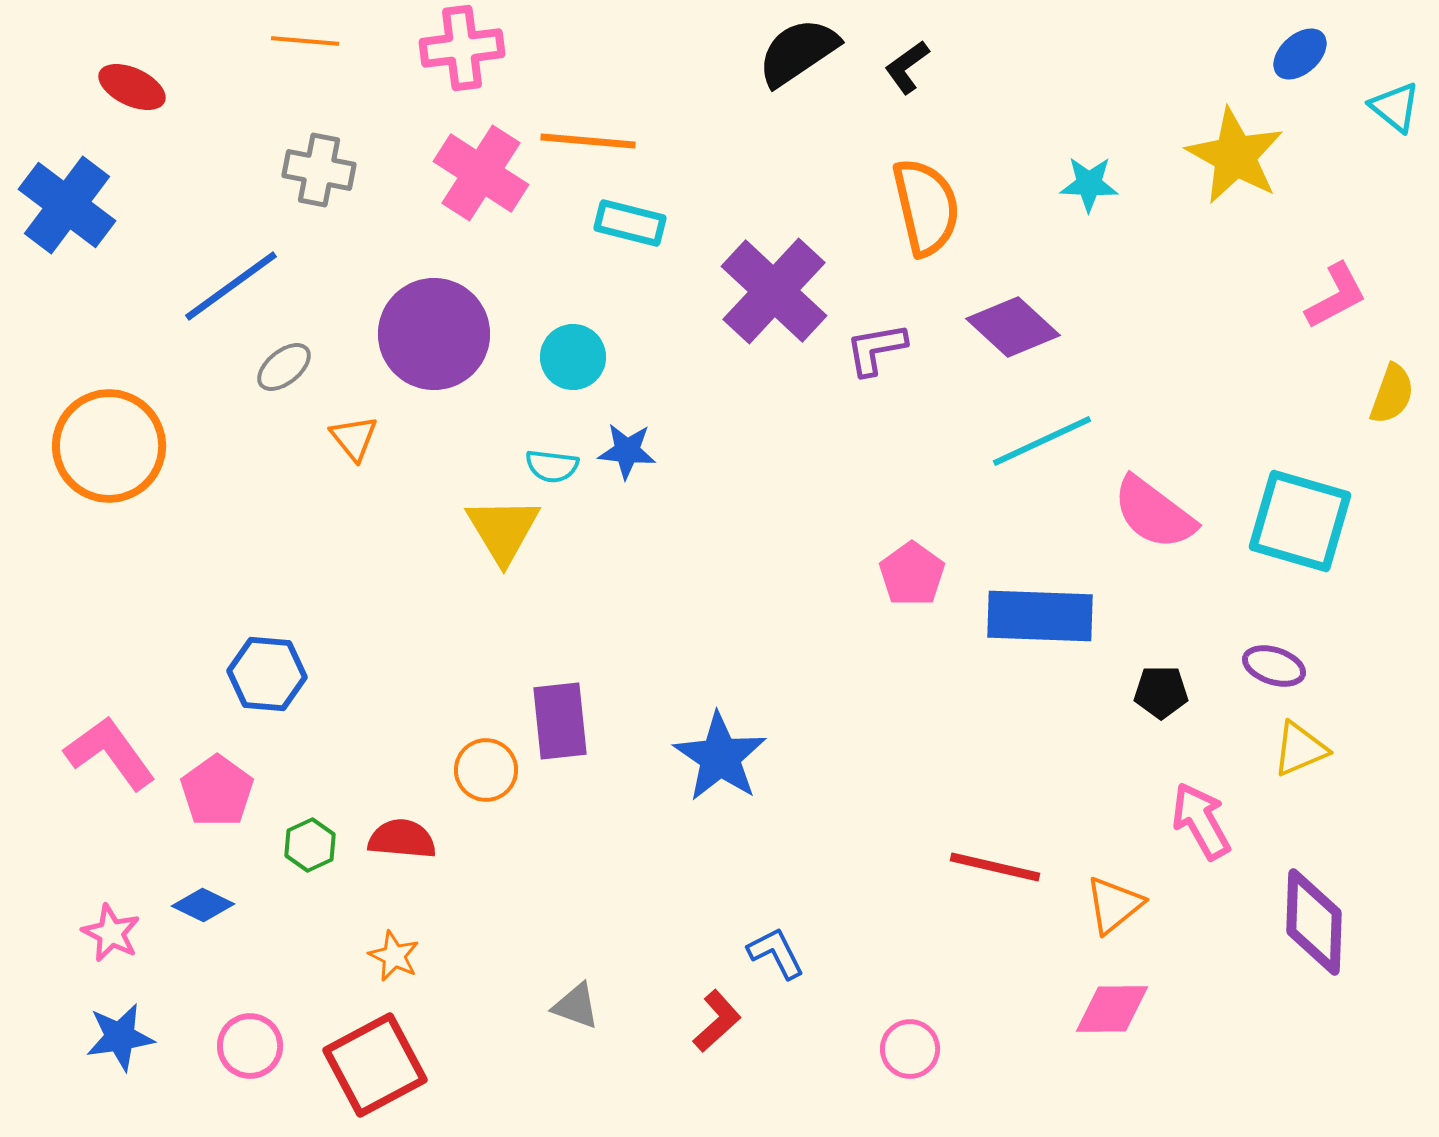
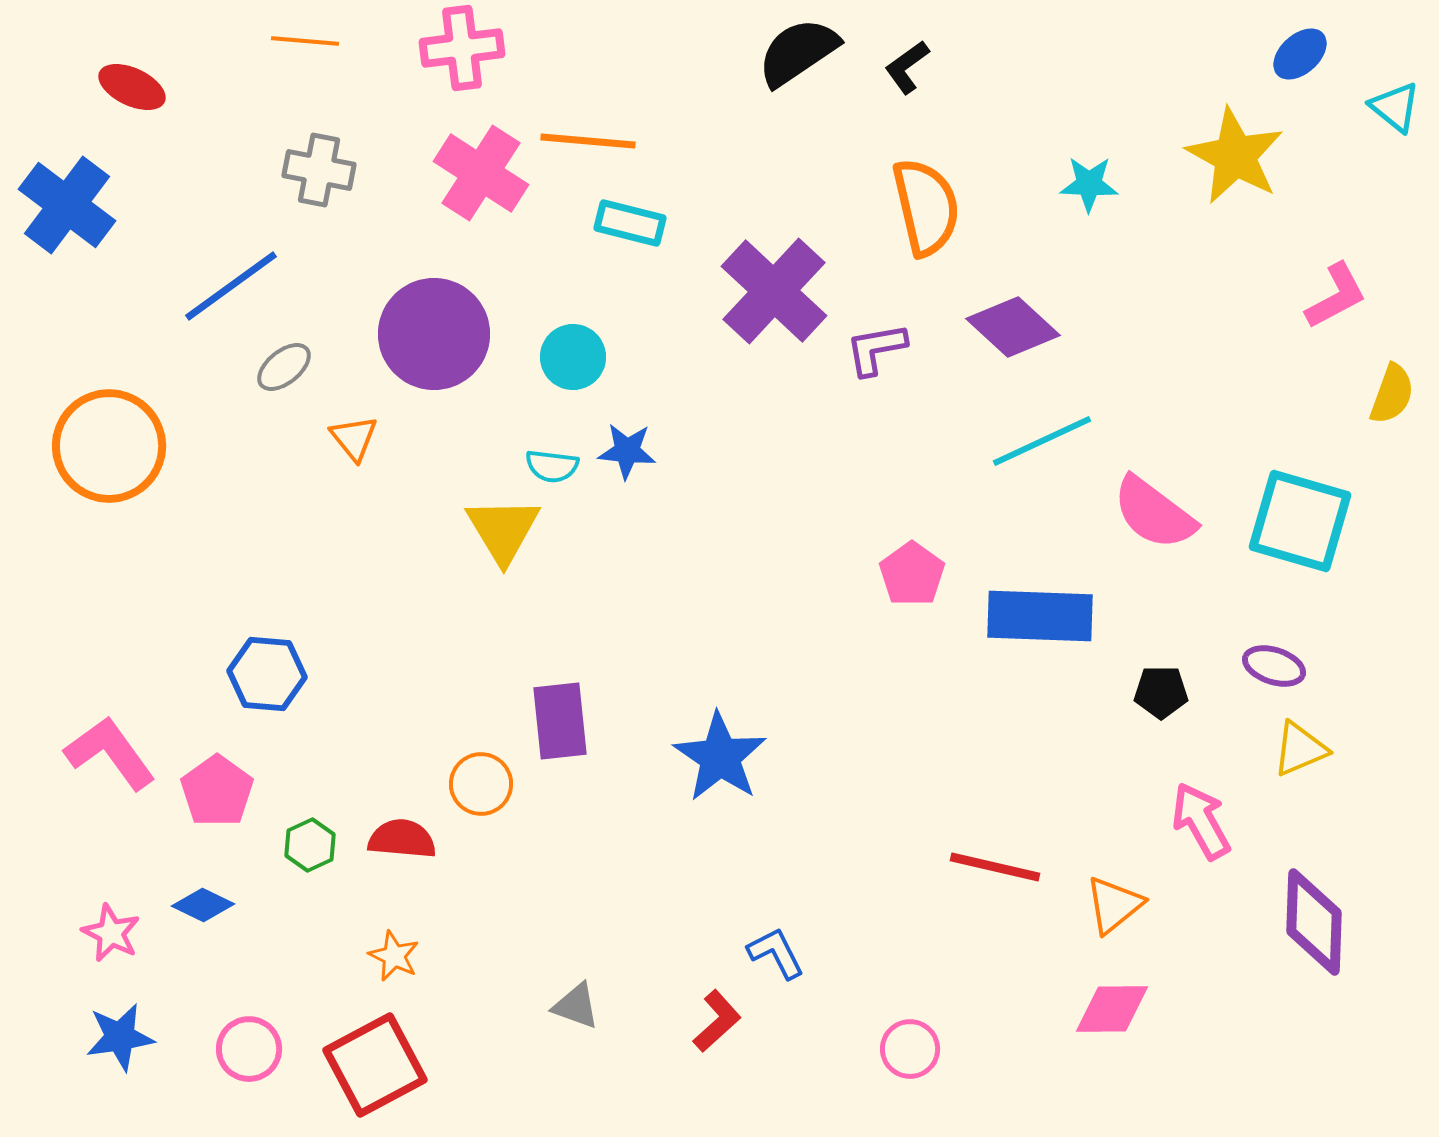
orange circle at (486, 770): moved 5 px left, 14 px down
pink circle at (250, 1046): moved 1 px left, 3 px down
